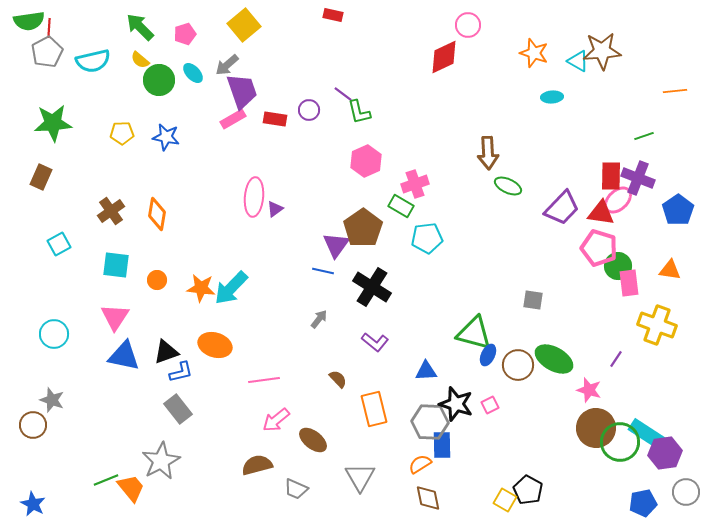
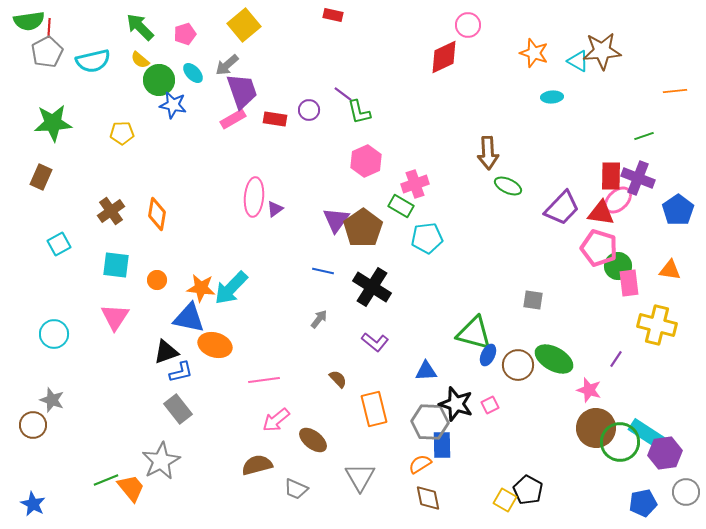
blue star at (166, 137): moved 7 px right, 32 px up
purple triangle at (336, 245): moved 25 px up
yellow cross at (657, 325): rotated 6 degrees counterclockwise
blue triangle at (124, 356): moved 65 px right, 38 px up
